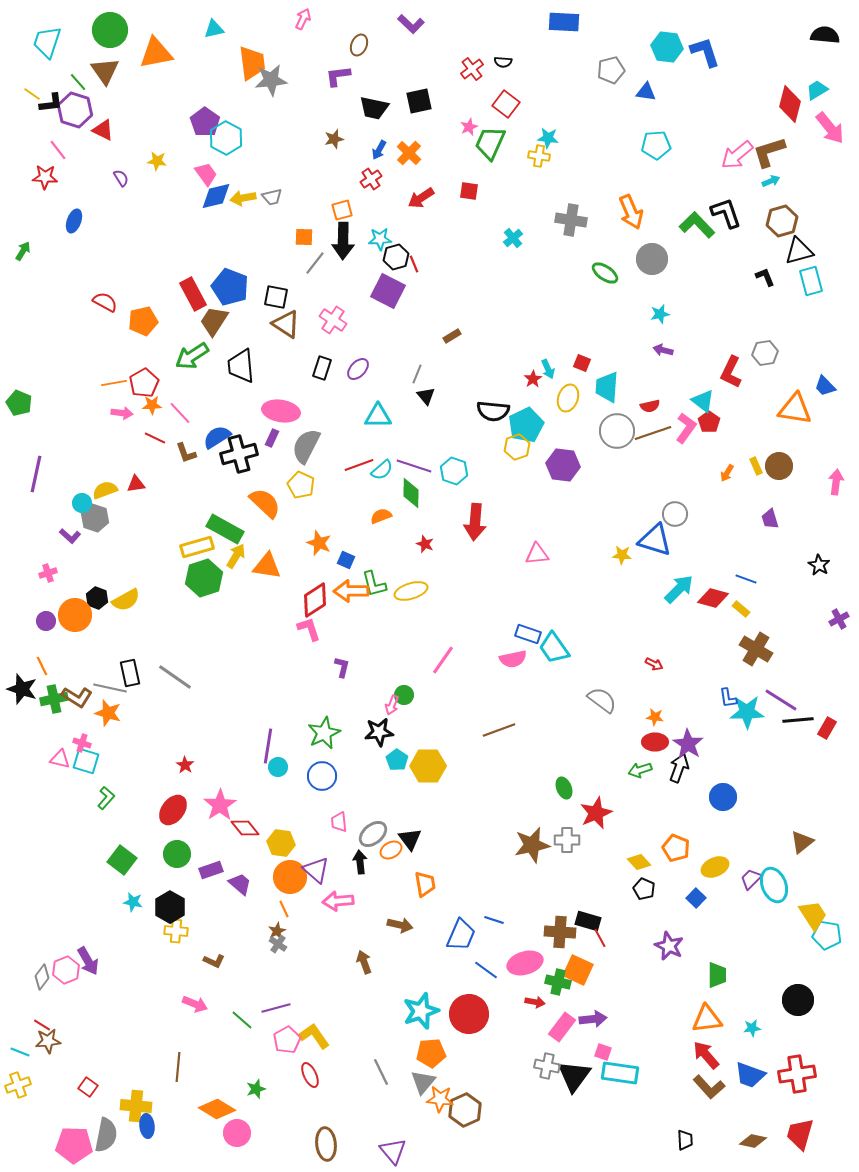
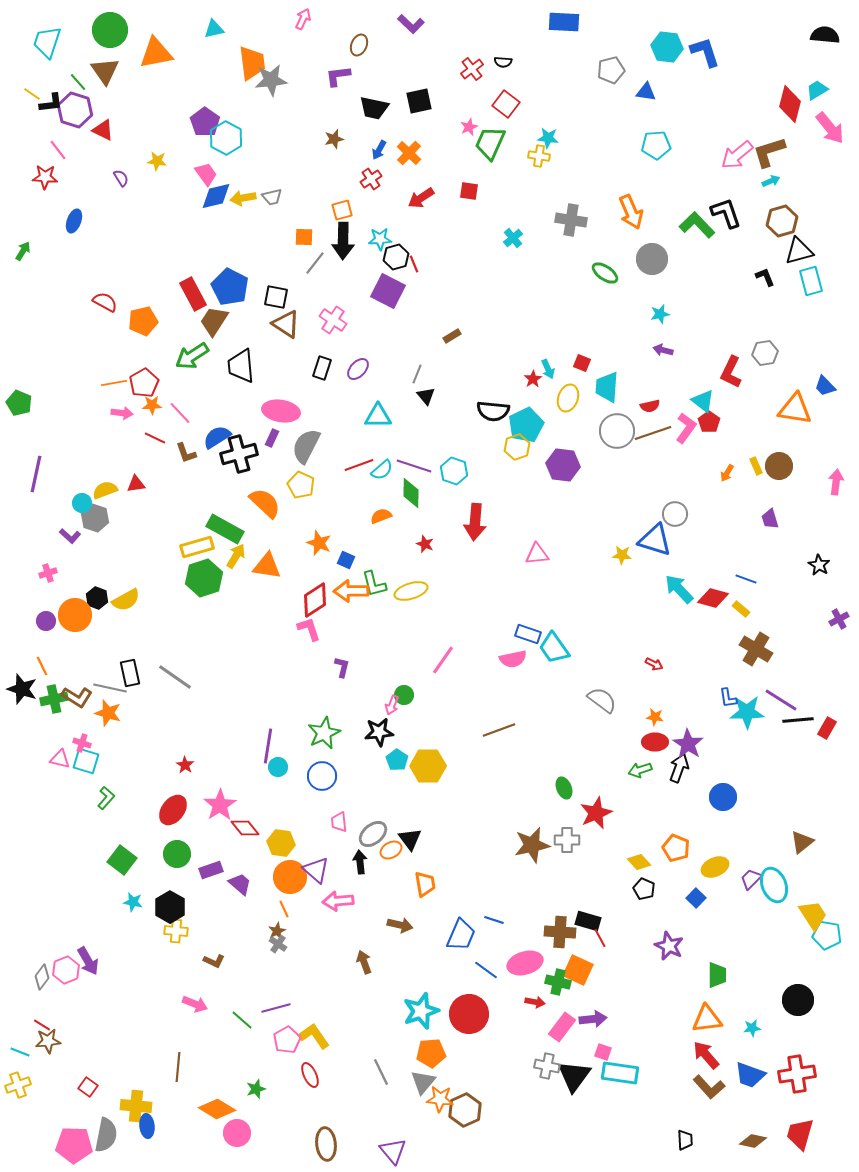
blue pentagon at (230, 287): rotated 6 degrees clockwise
cyan arrow at (679, 589): rotated 88 degrees counterclockwise
